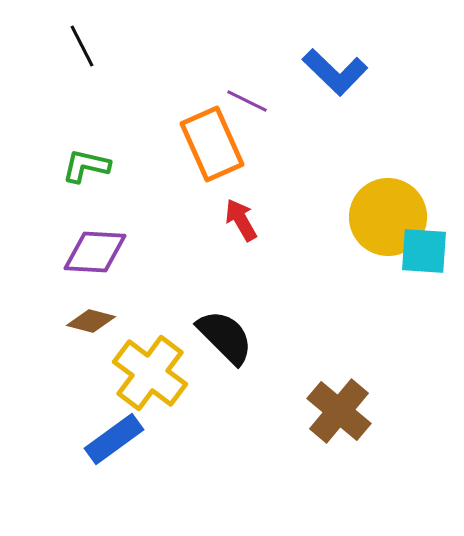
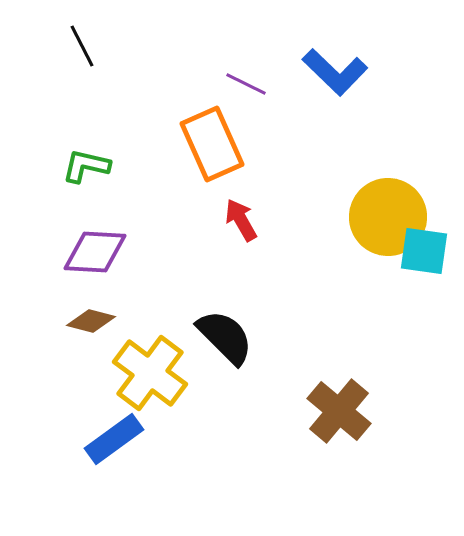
purple line: moved 1 px left, 17 px up
cyan square: rotated 4 degrees clockwise
